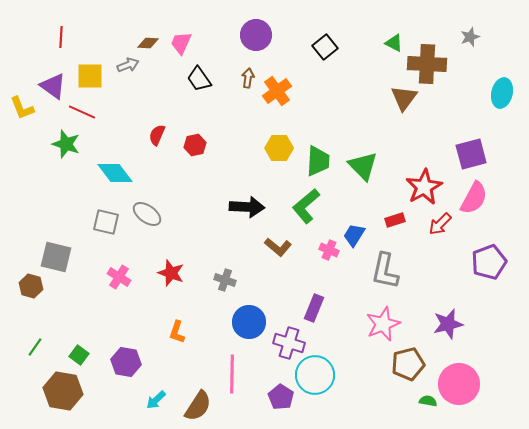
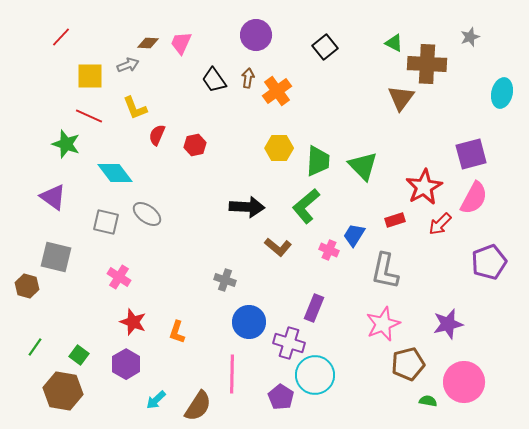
red line at (61, 37): rotated 40 degrees clockwise
black trapezoid at (199, 79): moved 15 px right, 1 px down
purple triangle at (53, 86): moved 111 px down
brown triangle at (404, 98): moved 3 px left
yellow L-shape at (22, 108): moved 113 px right
red line at (82, 112): moved 7 px right, 4 px down
red star at (171, 273): moved 38 px left, 49 px down
brown hexagon at (31, 286): moved 4 px left
purple hexagon at (126, 362): moved 2 px down; rotated 20 degrees clockwise
pink circle at (459, 384): moved 5 px right, 2 px up
